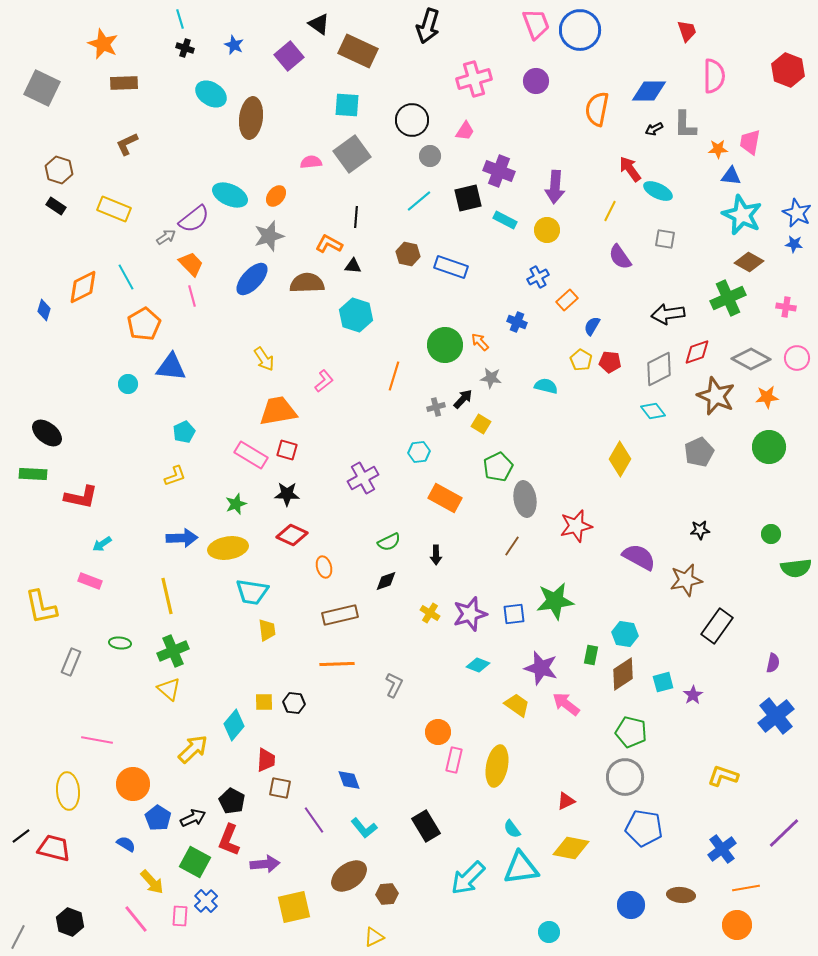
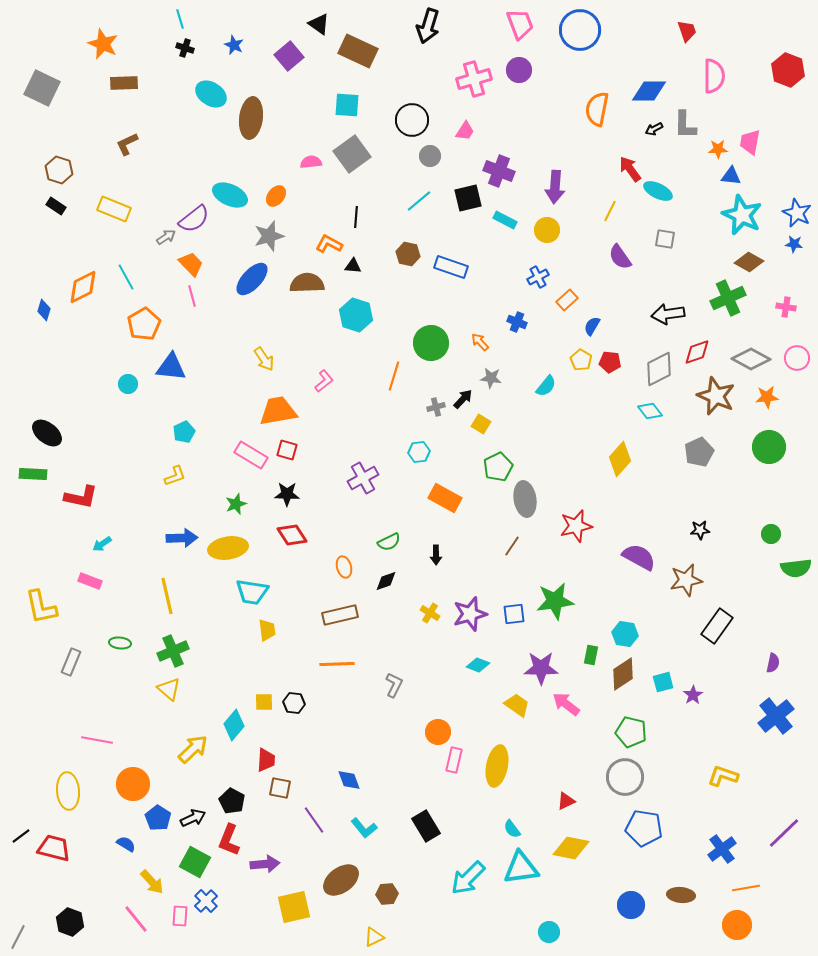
pink trapezoid at (536, 24): moved 16 px left
purple circle at (536, 81): moved 17 px left, 11 px up
green circle at (445, 345): moved 14 px left, 2 px up
cyan semicircle at (546, 386): rotated 115 degrees clockwise
cyan diamond at (653, 411): moved 3 px left
yellow diamond at (620, 459): rotated 12 degrees clockwise
red diamond at (292, 535): rotated 32 degrees clockwise
orange ellipse at (324, 567): moved 20 px right
purple star at (541, 668): rotated 16 degrees counterclockwise
brown ellipse at (349, 876): moved 8 px left, 4 px down
